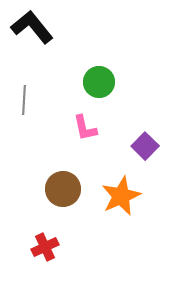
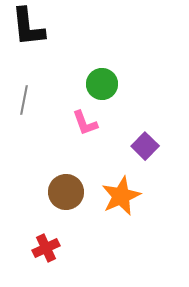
black L-shape: moved 4 px left; rotated 147 degrees counterclockwise
green circle: moved 3 px right, 2 px down
gray line: rotated 8 degrees clockwise
pink L-shape: moved 5 px up; rotated 8 degrees counterclockwise
brown circle: moved 3 px right, 3 px down
red cross: moved 1 px right, 1 px down
